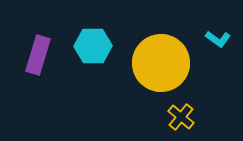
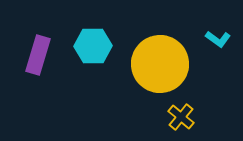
yellow circle: moved 1 px left, 1 px down
